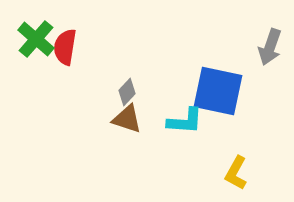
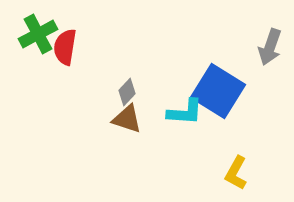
green cross: moved 2 px right, 5 px up; rotated 21 degrees clockwise
blue square: rotated 20 degrees clockwise
cyan L-shape: moved 9 px up
